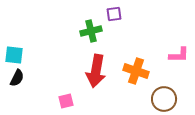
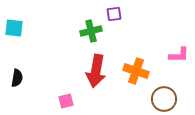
cyan square: moved 27 px up
black semicircle: rotated 18 degrees counterclockwise
